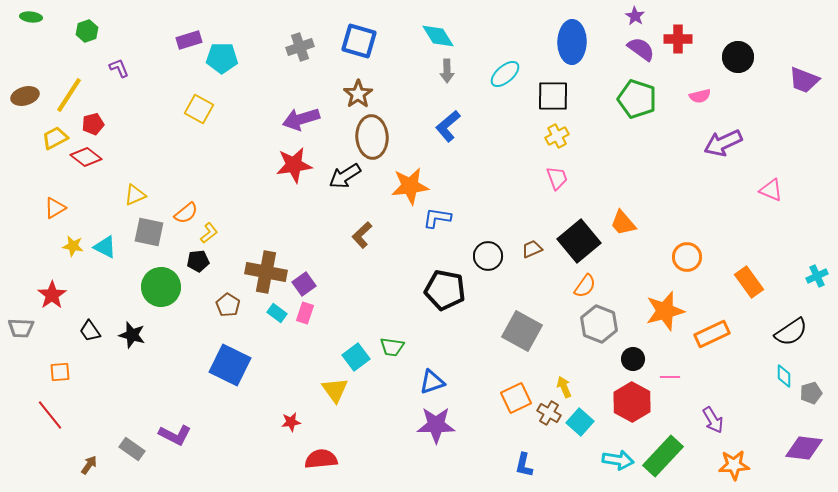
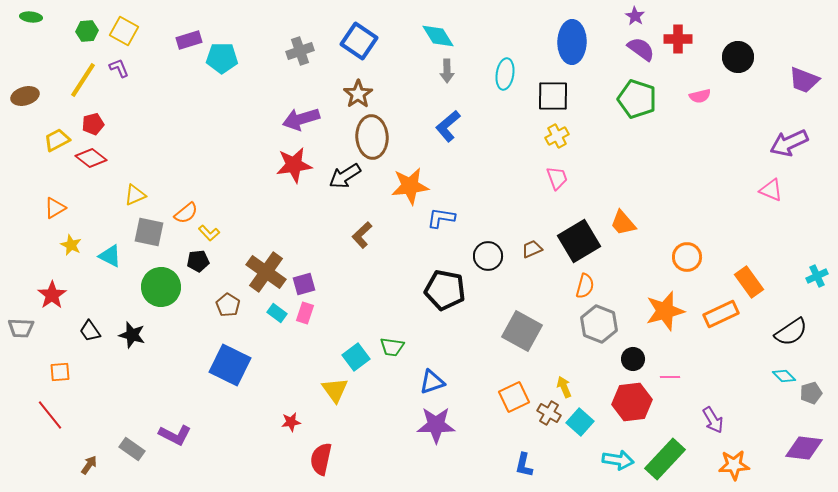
green hexagon at (87, 31): rotated 15 degrees clockwise
blue square at (359, 41): rotated 18 degrees clockwise
gray cross at (300, 47): moved 4 px down
cyan ellipse at (505, 74): rotated 40 degrees counterclockwise
yellow line at (69, 95): moved 14 px right, 15 px up
yellow square at (199, 109): moved 75 px left, 78 px up
yellow trapezoid at (55, 138): moved 2 px right, 2 px down
purple arrow at (723, 143): moved 66 px right
red diamond at (86, 157): moved 5 px right, 1 px down
blue L-shape at (437, 218): moved 4 px right
yellow L-shape at (209, 233): rotated 85 degrees clockwise
black square at (579, 241): rotated 9 degrees clockwise
yellow star at (73, 246): moved 2 px left, 1 px up; rotated 15 degrees clockwise
cyan triangle at (105, 247): moved 5 px right, 9 px down
brown cross at (266, 272): rotated 24 degrees clockwise
purple square at (304, 284): rotated 20 degrees clockwise
orange semicircle at (585, 286): rotated 20 degrees counterclockwise
orange rectangle at (712, 334): moved 9 px right, 20 px up
cyan diamond at (784, 376): rotated 45 degrees counterclockwise
orange square at (516, 398): moved 2 px left, 1 px up
red hexagon at (632, 402): rotated 24 degrees clockwise
green rectangle at (663, 456): moved 2 px right, 3 px down
red semicircle at (321, 459): rotated 72 degrees counterclockwise
